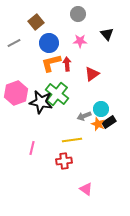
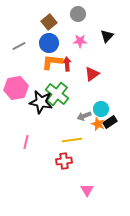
brown square: moved 13 px right
black triangle: moved 2 px down; rotated 24 degrees clockwise
gray line: moved 5 px right, 3 px down
orange L-shape: moved 1 px right, 1 px up; rotated 20 degrees clockwise
pink hexagon: moved 5 px up; rotated 10 degrees clockwise
black rectangle: moved 1 px right
pink line: moved 6 px left, 6 px up
pink triangle: moved 1 px right, 1 px down; rotated 24 degrees clockwise
